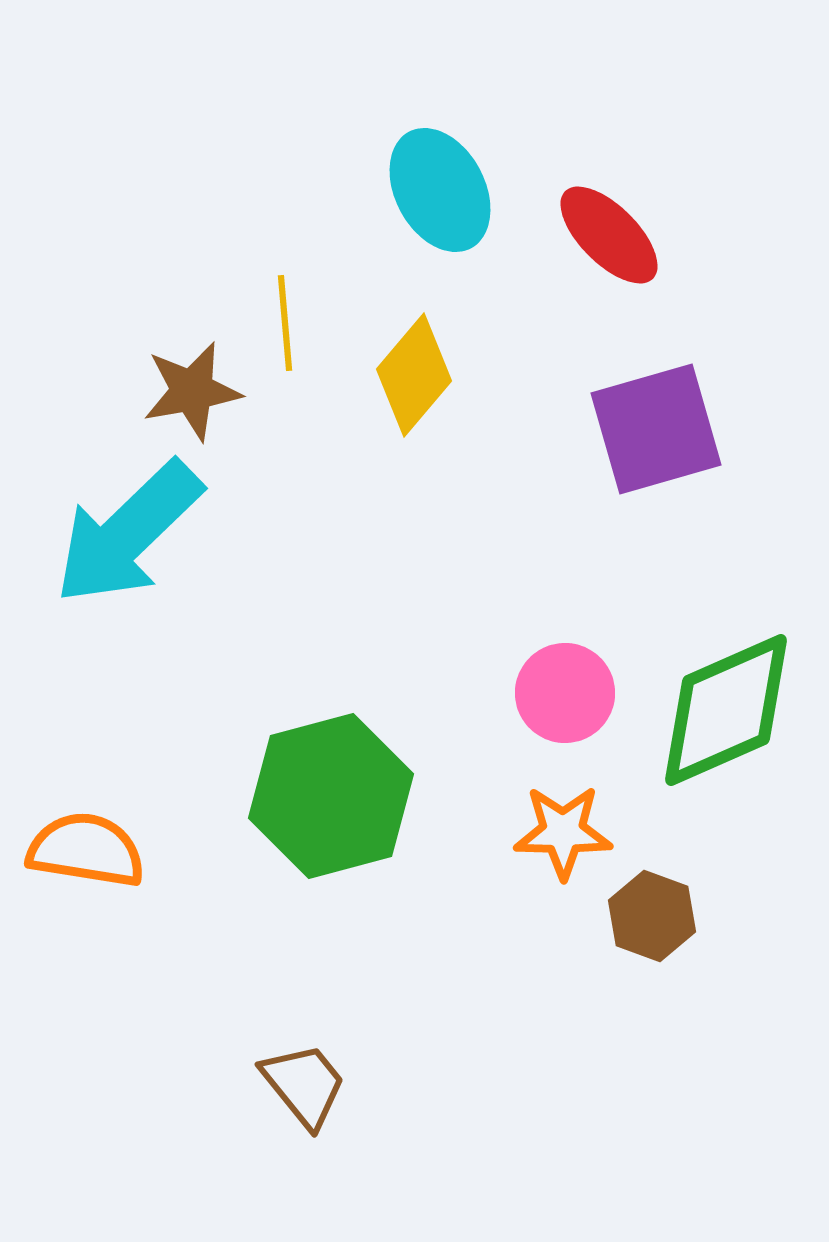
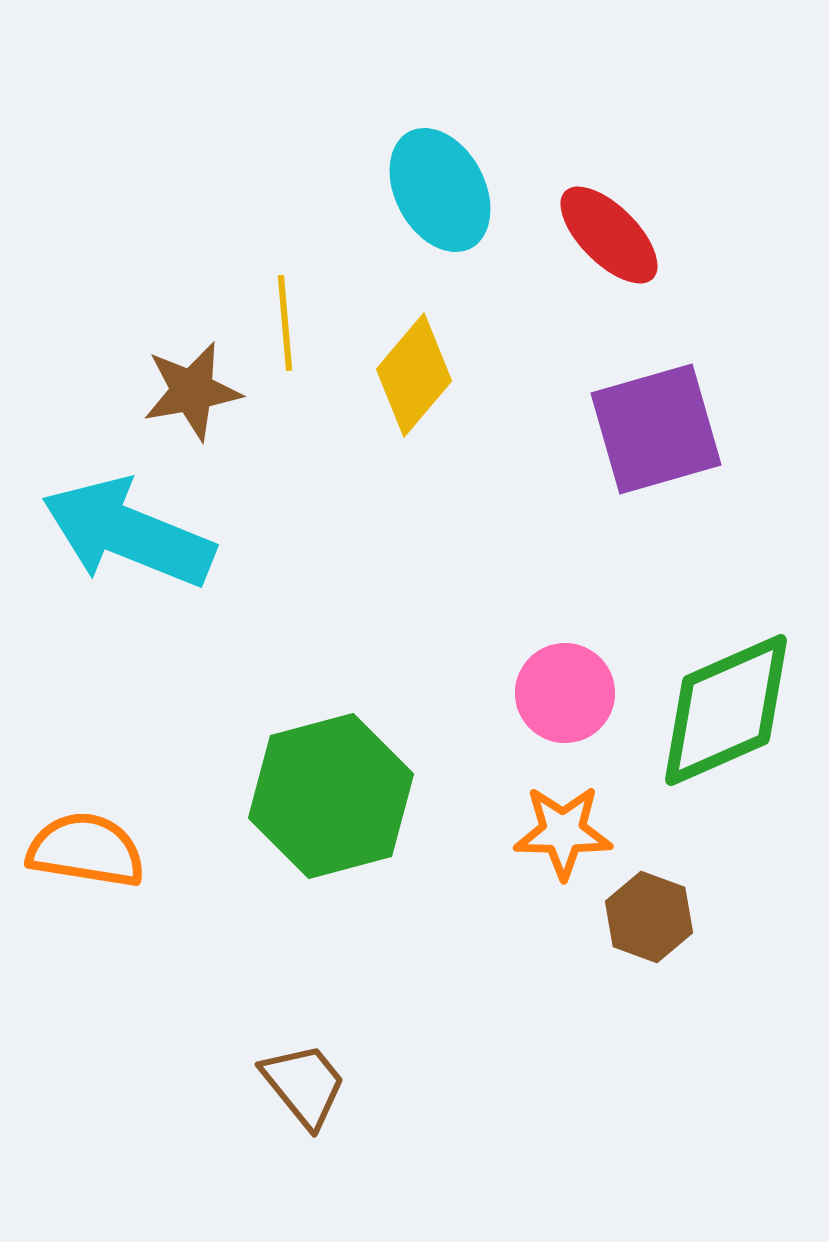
cyan arrow: rotated 66 degrees clockwise
brown hexagon: moved 3 px left, 1 px down
